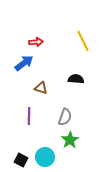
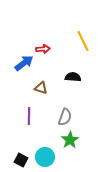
red arrow: moved 7 px right, 7 px down
black semicircle: moved 3 px left, 2 px up
